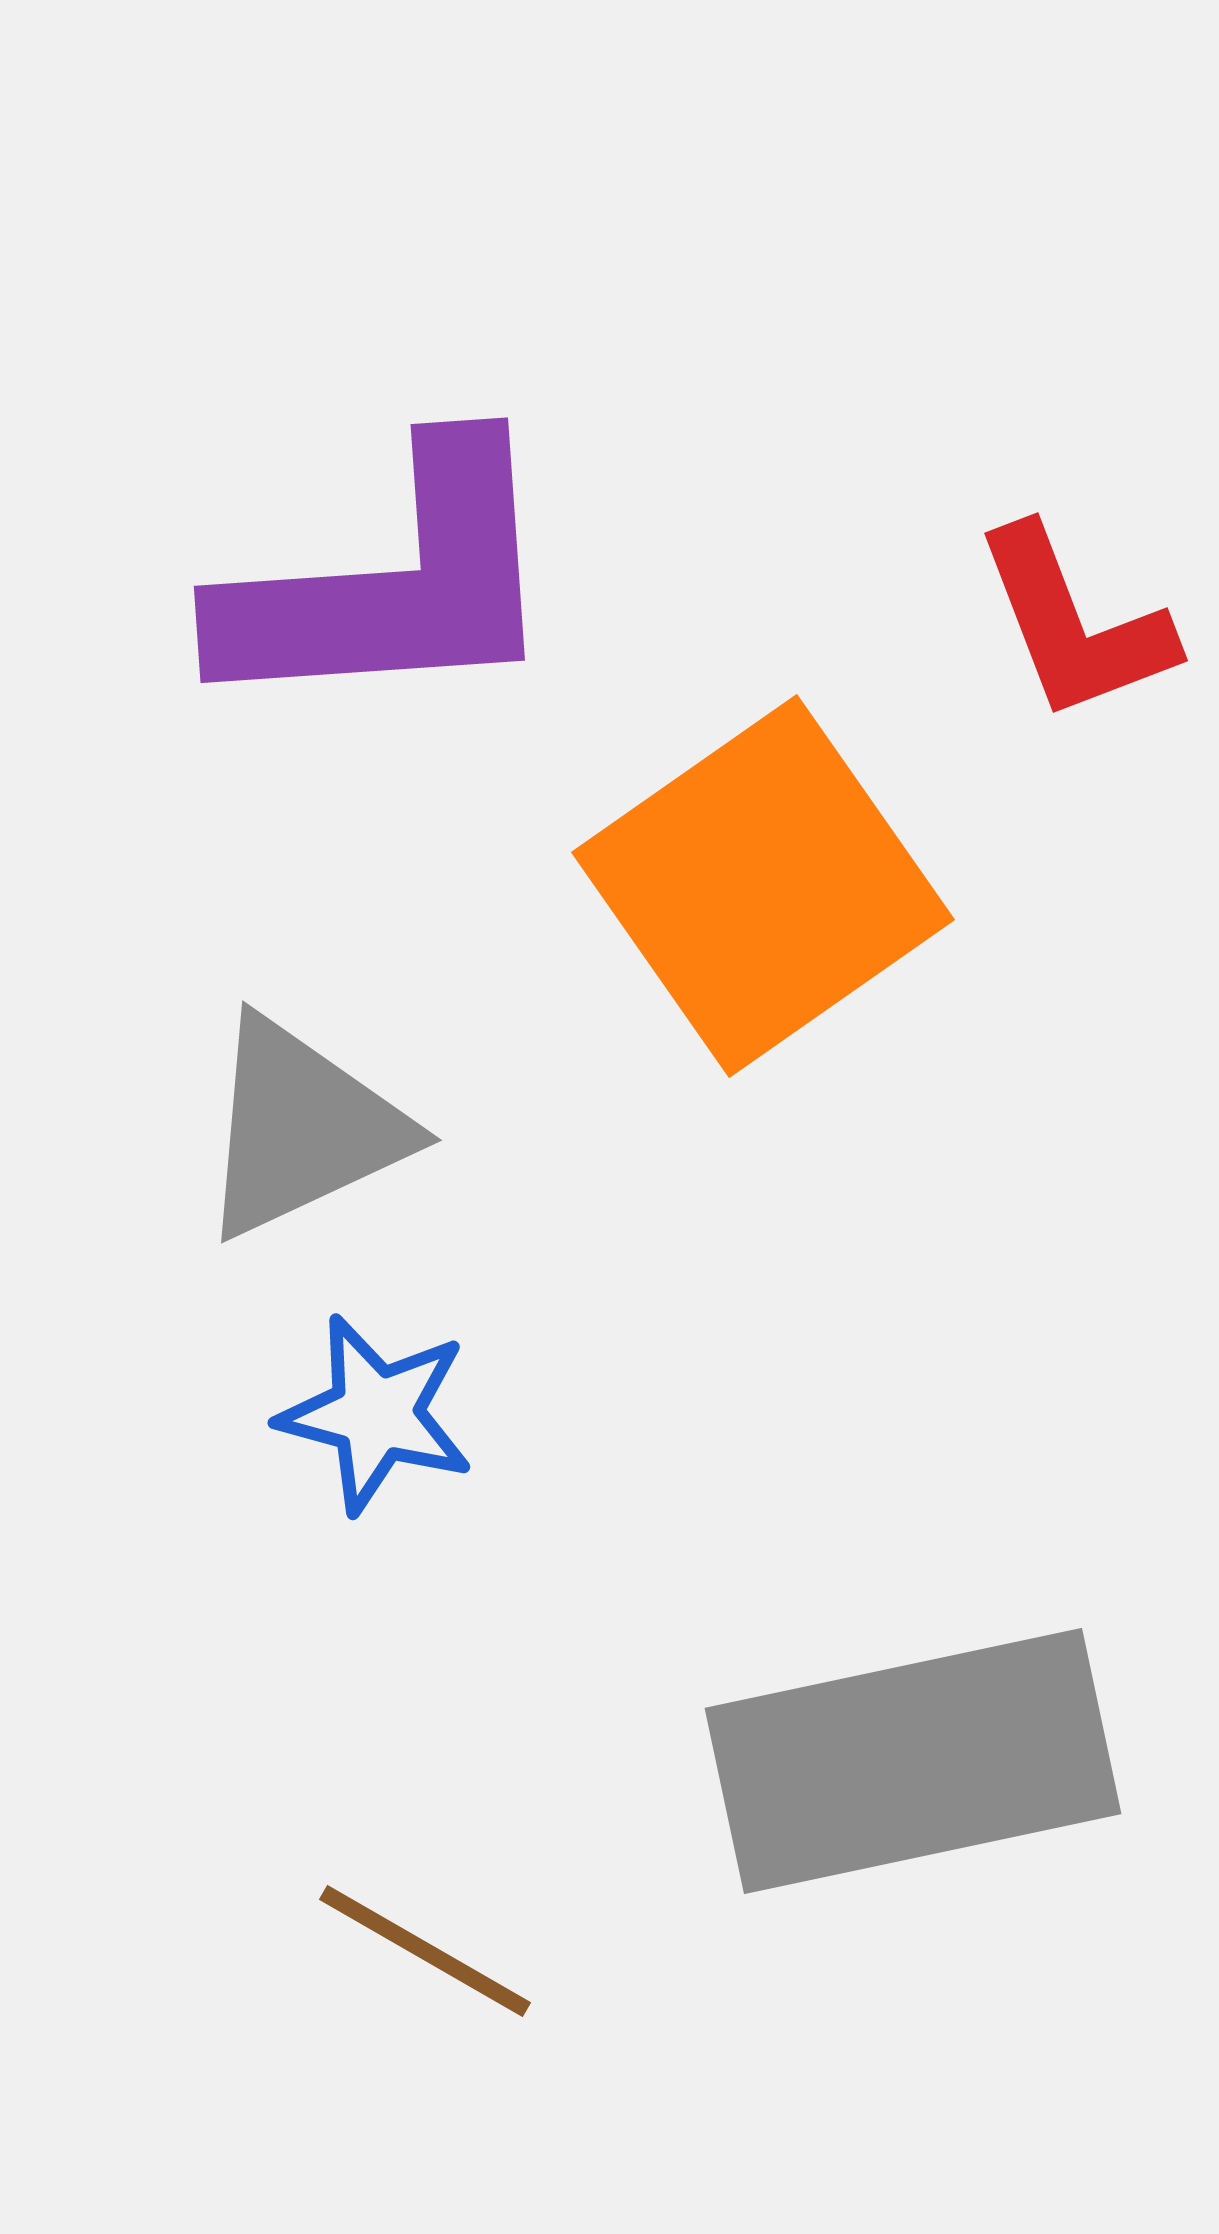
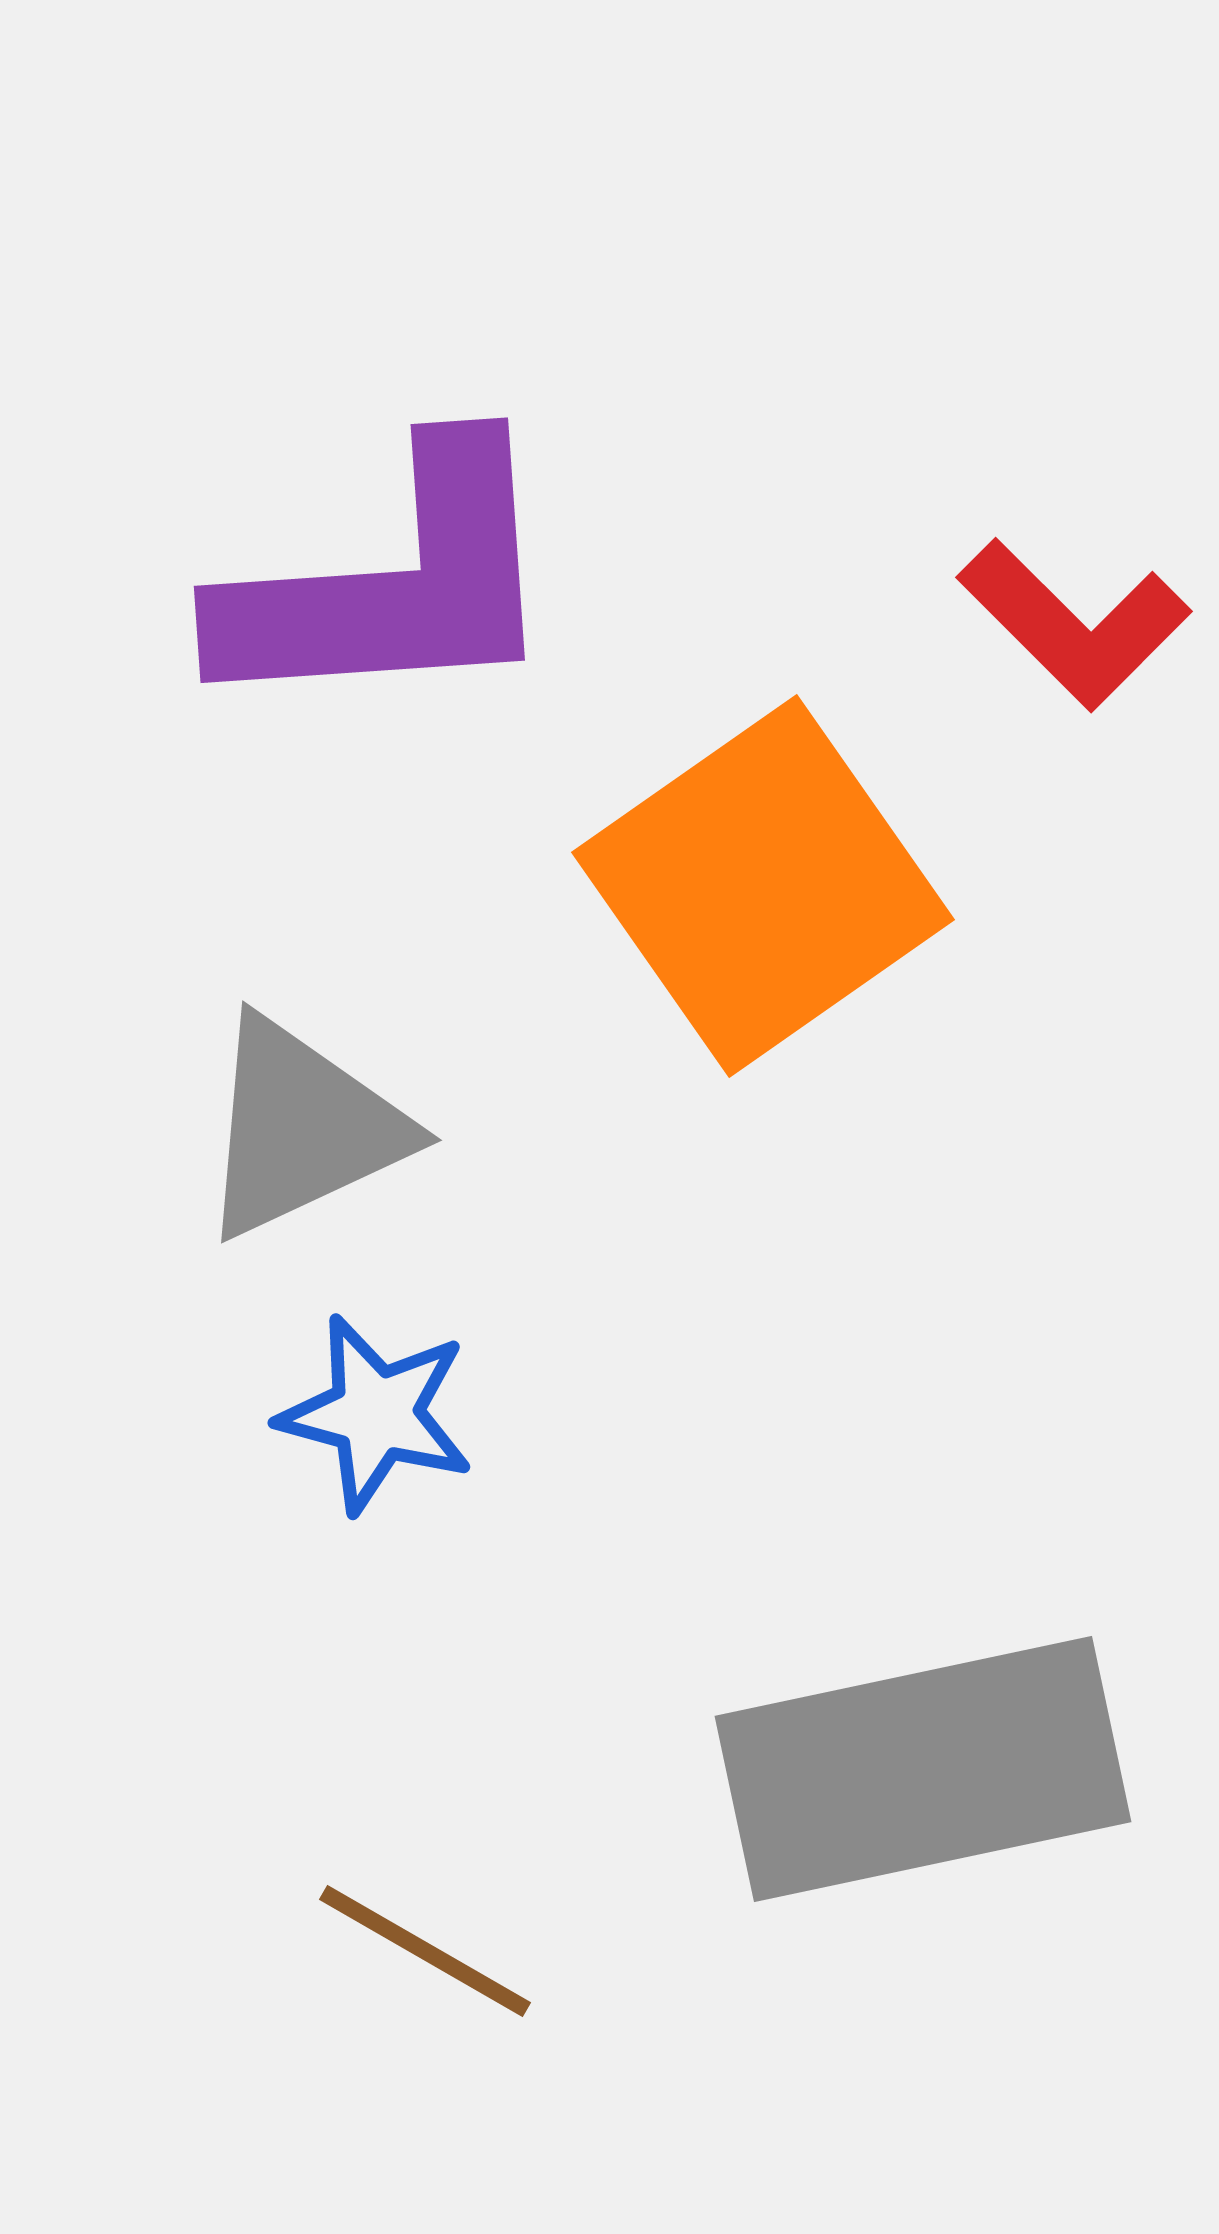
red L-shape: rotated 24 degrees counterclockwise
gray rectangle: moved 10 px right, 8 px down
